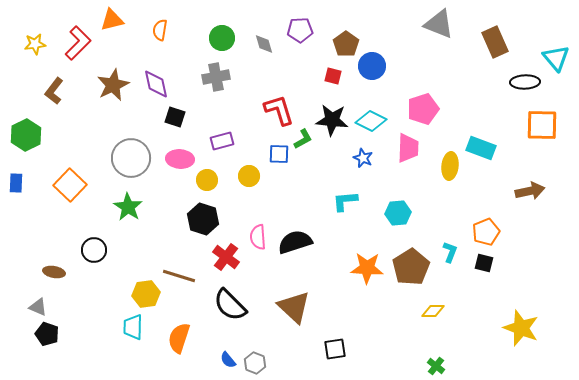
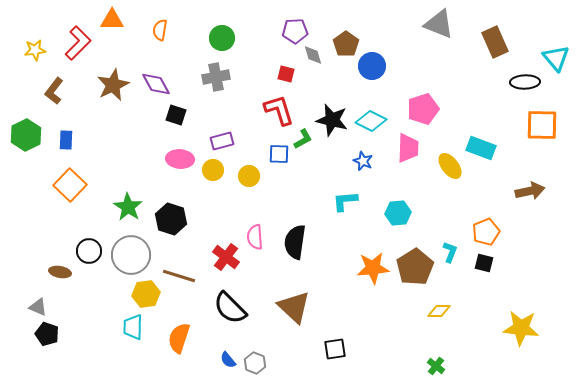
orange triangle at (112, 20): rotated 15 degrees clockwise
purple pentagon at (300, 30): moved 5 px left, 1 px down
yellow star at (35, 44): moved 6 px down
gray diamond at (264, 44): moved 49 px right, 11 px down
red square at (333, 76): moved 47 px left, 2 px up
purple diamond at (156, 84): rotated 16 degrees counterclockwise
black square at (175, 117): moved 1 px right, 2 px up
black star at (332, 120): rotated 8 degrees clockwise
gray circle at (131, 158): moved 97 px down
blue star at (363, 158): moved 3 px down
yellow ellipse at (450, 166): rotated 44 degrees counterclockwise
yellow circle at (207, 180): moved 6 px right, 10 px up
blue rectangle at (16, 183): moved 50 px right, 43 px up
black hexagon at (203, 219): moved 32 px left
pink semicircle at (258, 237): moved 3 px left
black semicircle at (295, 242): rotated 64 degrees counterclockwise
black circle at (94, 250): moved 5 px left, 1 px down
brown pentagon at (411, 267): moved 4 px right
orange star at (367, 268): moved 6 px right; rotated 8 degrees counterclockwise
brown ellipse at (54, 272): moved 6 px right
black semicircle at (230, 305): moved 3 px down
yellow diamond at (433, 311): moved 6 px right
yellow star at (521, 328): rotated 15 degrees counterclockwise
